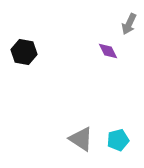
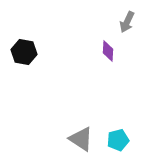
gray arrow: moved 2 px left, 2 px up
purple diamond: rotated 30 degrees clockwise
